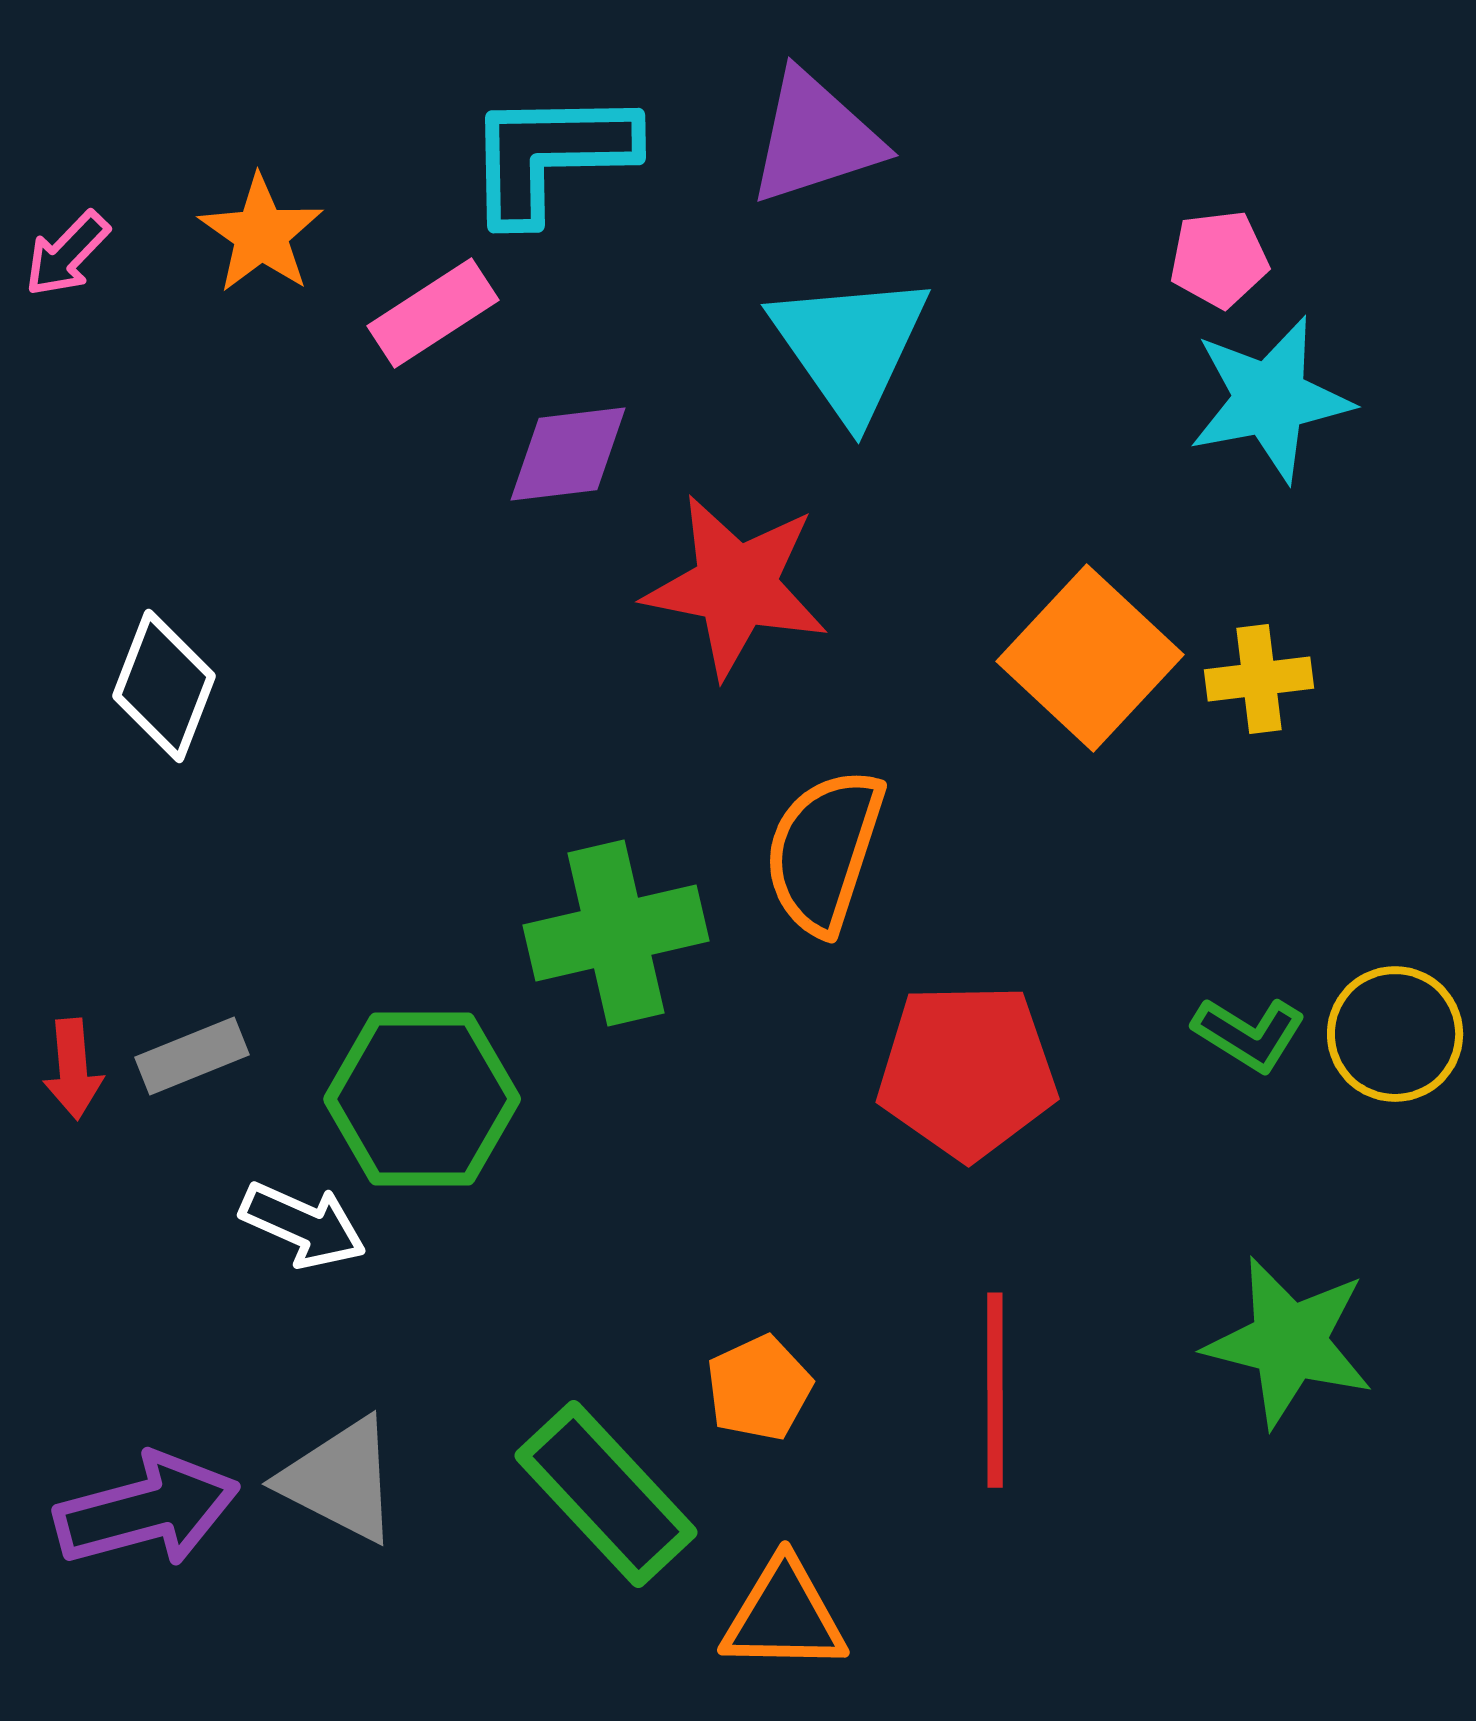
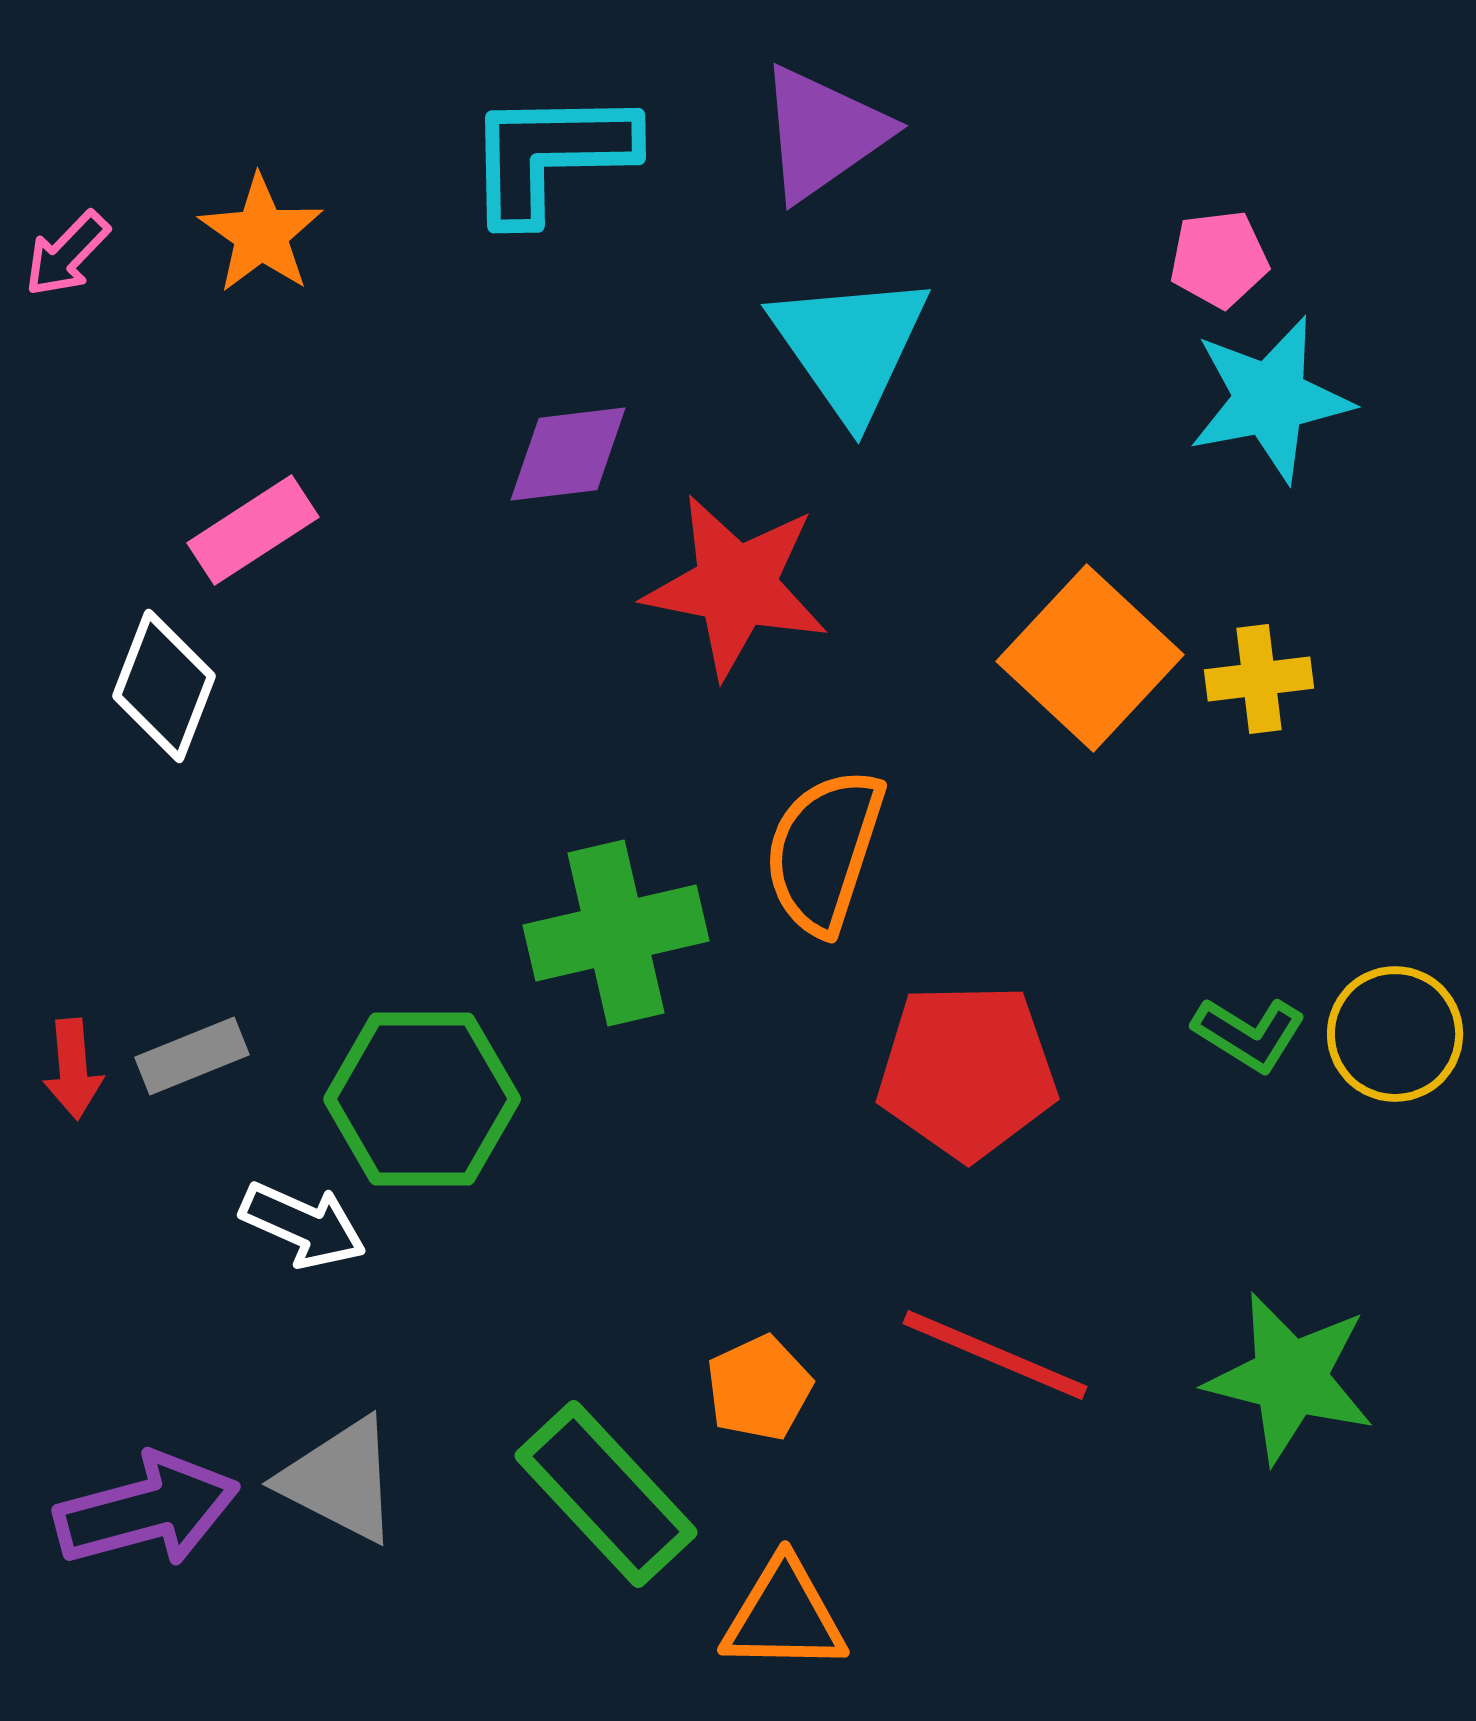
purple triangle: moved 8 px right, 5 px up; rotated 17 degrees counterclockwise
pink rectangle: moved 180 px left, 217 px down
green star: moved 1 px right, 36 px down
red line: moved 35 px up; rotated 67 degrees counterclockwise
